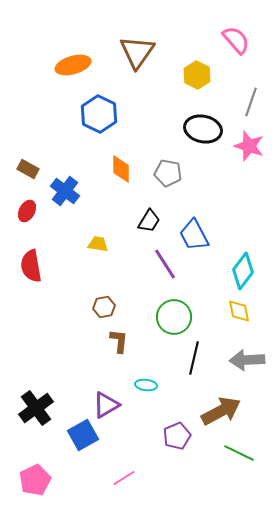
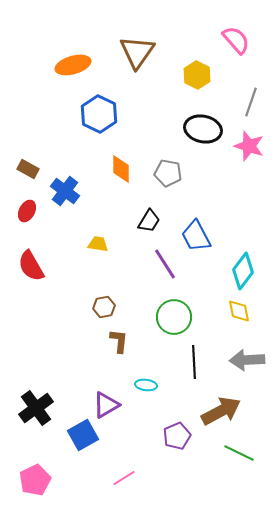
blue trapezoid: moved 2 px right, 1 px down
red semicircle: rotated 20 degrees counterclockwise
black line: moved 4 px down; rotated 16 degrees counterclockwise
